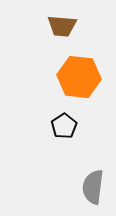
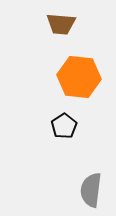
brown trapezoid: moved 1 px left, 2 px up
gray semicircle: moved 2 px left, 3 px down
